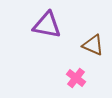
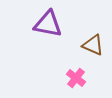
purple triangle: moved 1 px right, 1 px up
